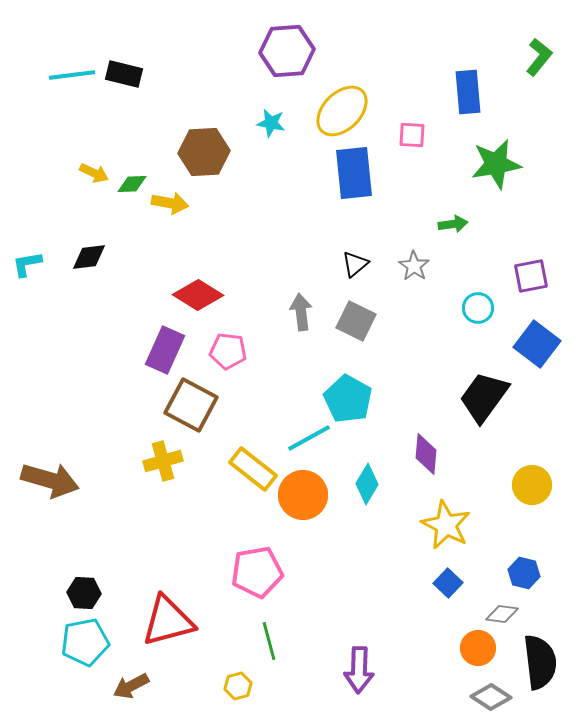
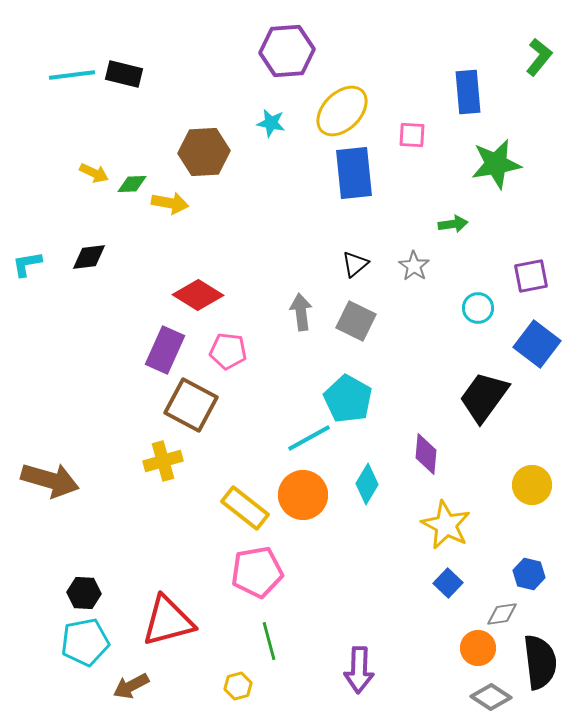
yellow rectangle at (253, 469): moved 8 px left, 39 px down
blue hexagon at (524, 573): moved 5 px right, 1 px down
gray diamond at (502, 614): rotated 16 degrees counterclockwise
